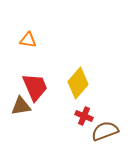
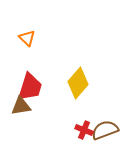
orange triangle: moved 1 px left, 2 px up; rotated 36 degrees clockwise
red trapezoid: moved 5 px left; rotated 40 degrees clockwise
red cross: moved 14 px down
brown semicircle: moved 1 px up
